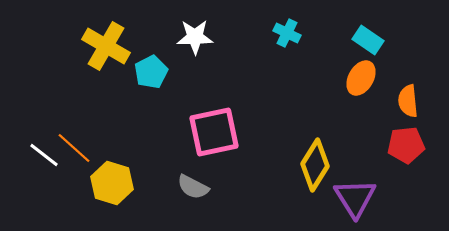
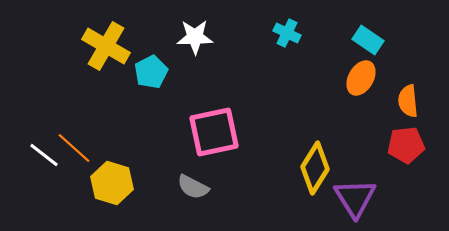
yellow diamond: moved 3 px down
